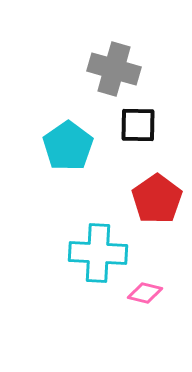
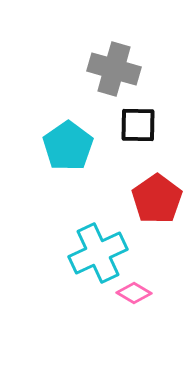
cyan cross: rotated 28 degrees counterclockwise
pink diamond: moved 11 px left; rotated 16 degrees clockwise
